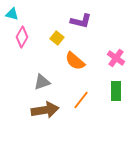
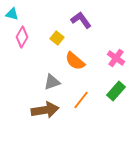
purple L-shape: moved 1 px up; rotated 140 degrees counterclockwise
gray triangle: moved 10 px right
green rectangle: rotated 42 degrees clockwise
